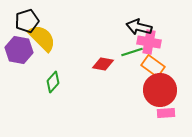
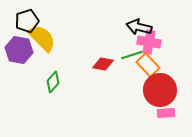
green line: moved 3 px down
orange rectangle: moved 5 px left, 1 px up; rotated 10 degrees clockwise
